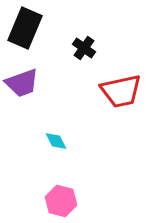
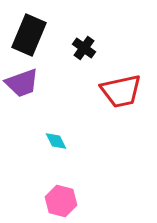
black rectangle: moved 4 px right, 7 px down
